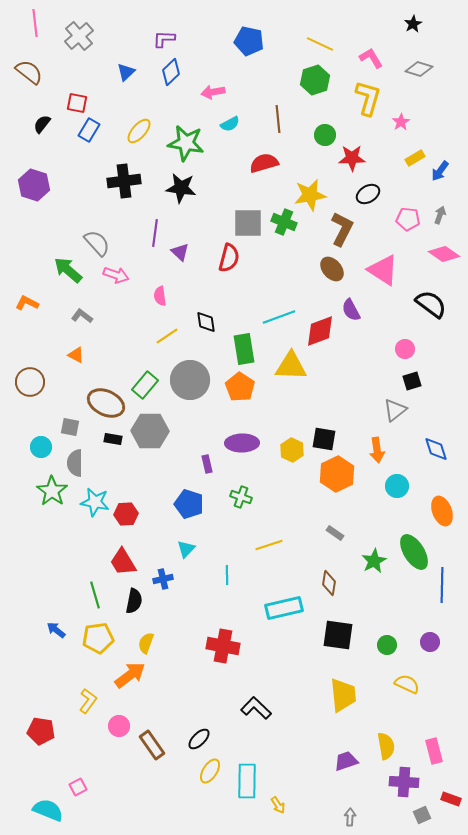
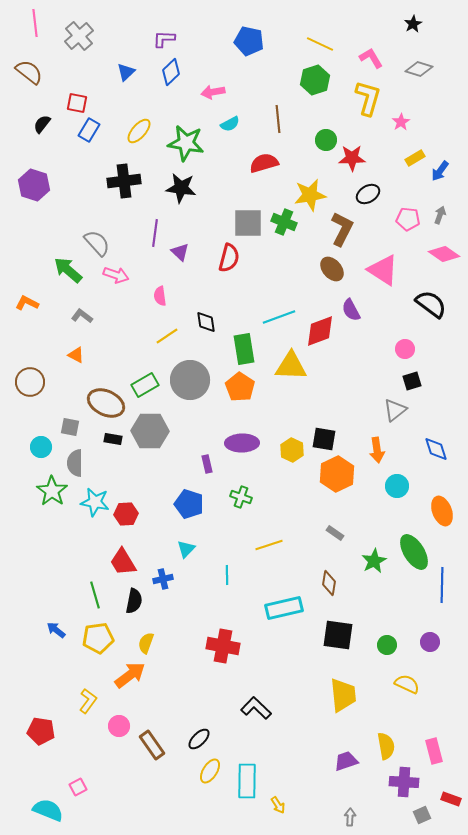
green circle at (325, 135): moved 1 px right, 5 px down
green rectangle at (145, 385): rotated 20 degrees clockwise
